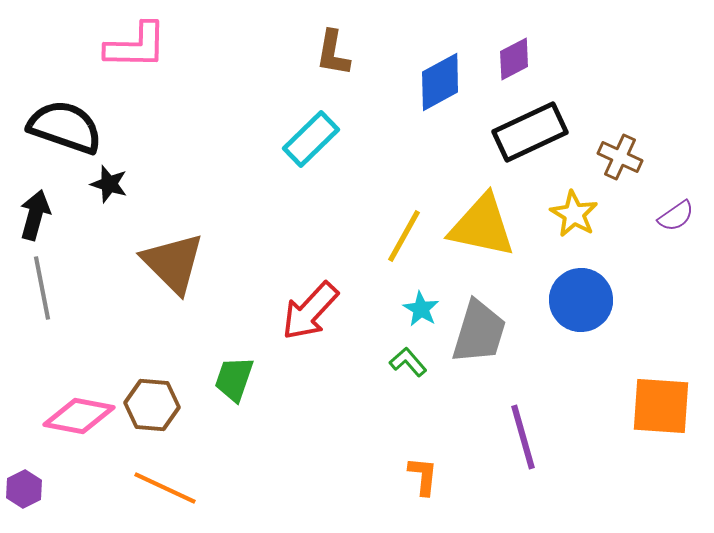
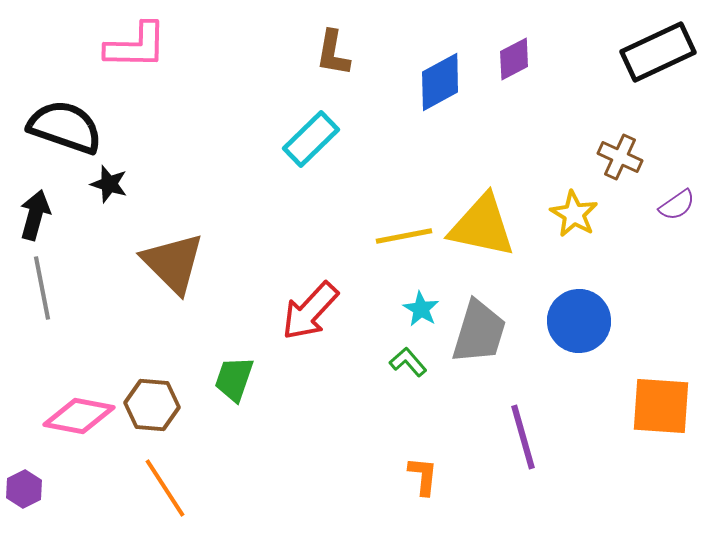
black rectangle: moved 128 px right, 80 px up
purple semicircle: moved 1 px right, 11 px up
yellow line: rotated 50 degrees clockwise
blue circle: moved 2 px left, 21 px down
orange line: rotated 32 degrees clockwise
